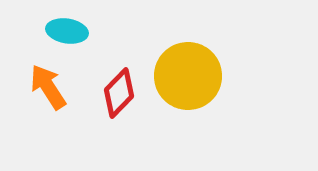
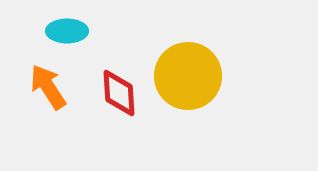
cyan ellipse: rotated 9 degrees counterclockwise
red diamond: rotated 48 degrees counterclockwise
